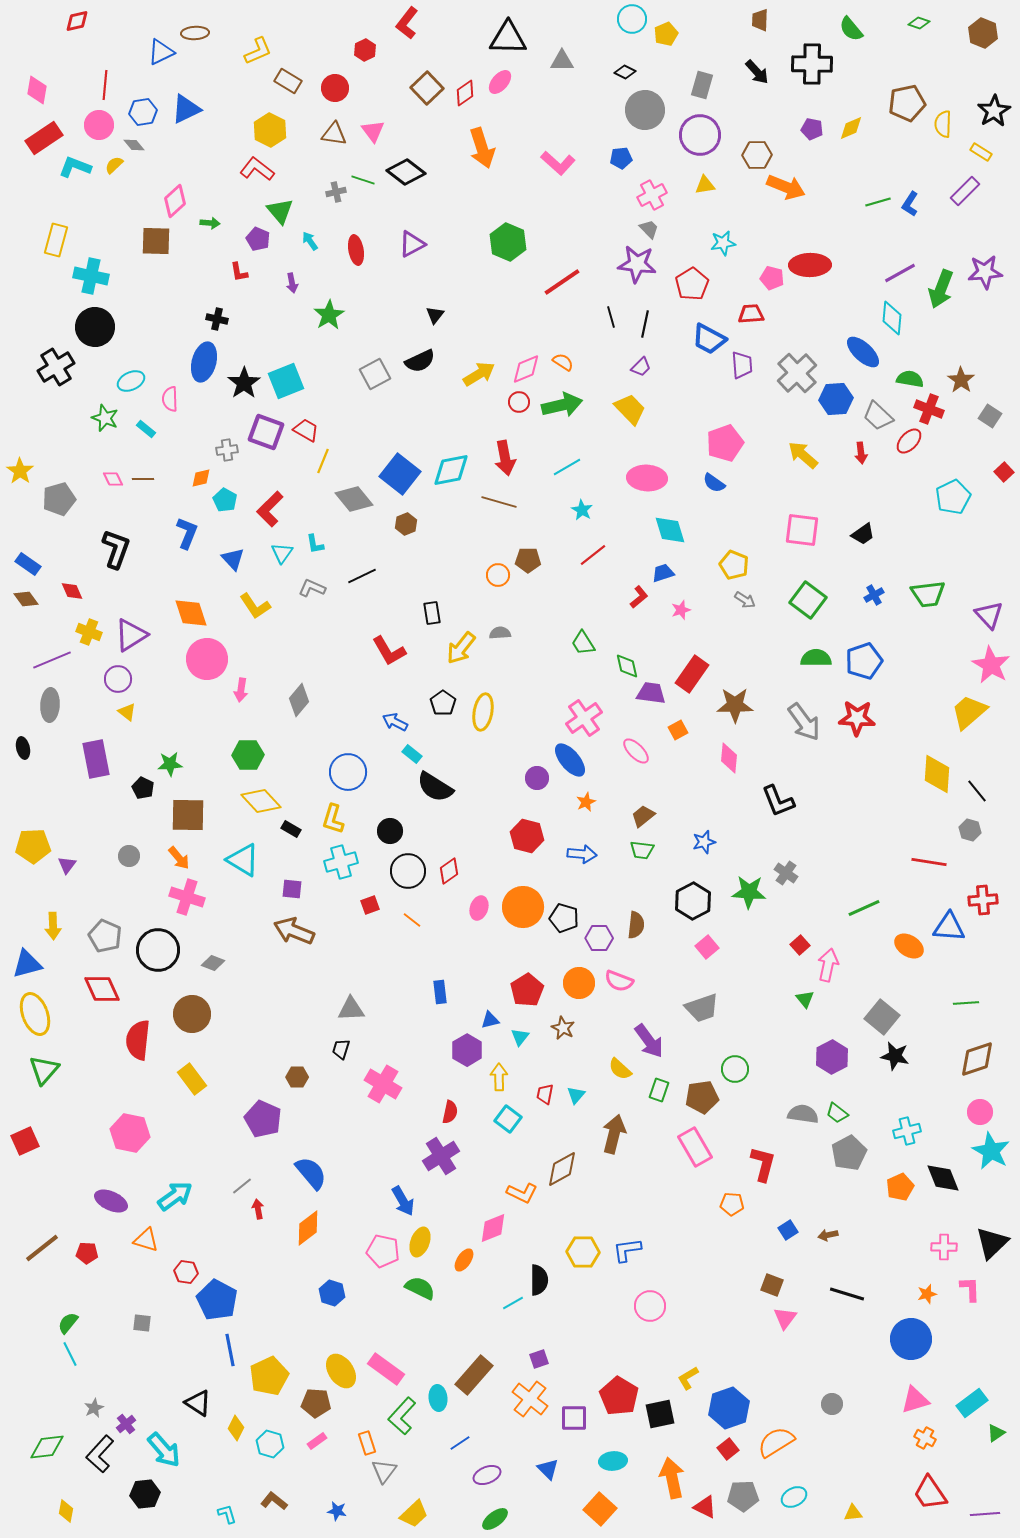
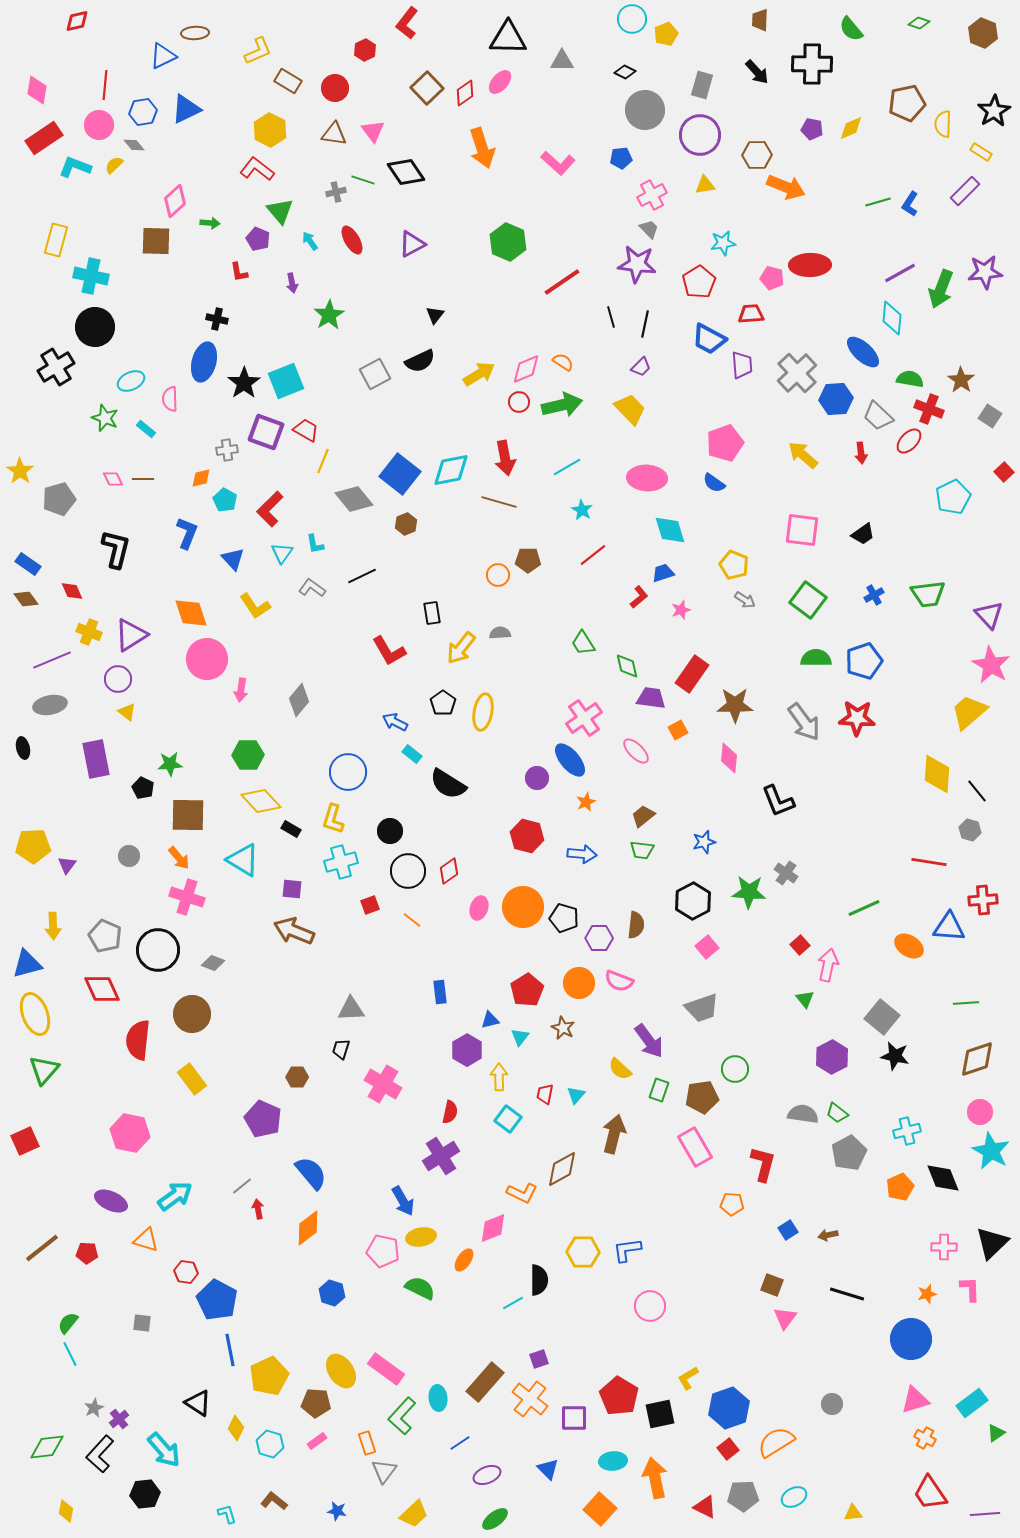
blue triangle at (161, 52): moved 2 px right, 4 px down
black diamond at (406, 172): rotated 18 degrees clockwise
red ellipse at (356, 250): moved 4 px left, 10 px up; rotated 20 degrees counterclockwise
red pentagon at (692, 284): moved 7 px right, 2 px up
black L-shape at (116, 549): rotated 6 degrees counterclockwise
gray L-shape at (312, 588): rotated 12 degrees clockwise
purple trapezoid at (651, 693): moved 5 px down
gray ellipse at (50, 705): rotated 76 degrees clockwise
black semicircle at (435, 787): moved 13 px right, 3 px up
yellow ellipse at (420, 1242): moved 1 px right, 5 px up; rotated 60 degrees clockwise
brown rectangle at (474, 1375): moved 11 px right, 7 px down
purple cross at (126, 1424): moved 7 px left, 5 px up
orange arrow at (672, 1478): moved 17 px left
